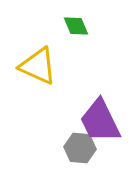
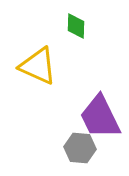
green diamond: rotated 24 degrees clockwise
purple trapezoid: moved 4 px up
